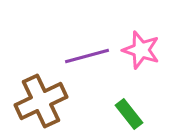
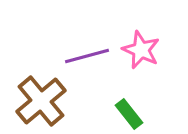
pink star: rotated 6 degrees clockwise
brown cross: rotated 15 degrees counterclockwise
